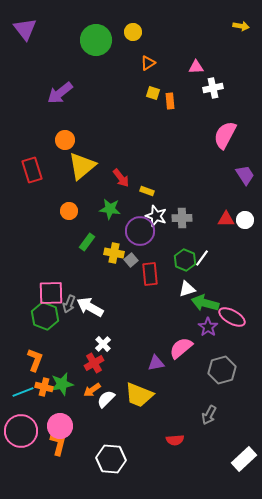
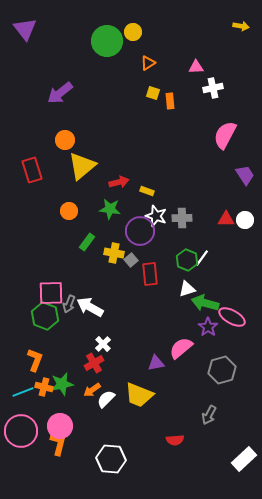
green circle at (96, 40): moved 11 px right, 1 px down
red arrow at (121, 178): moved 2 px left, 4 px down; rotated 66 degrees counterclockwise
green hexagon at (185, 260): moved 2 px right
